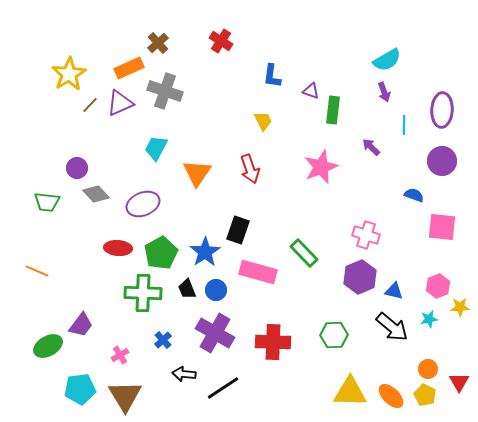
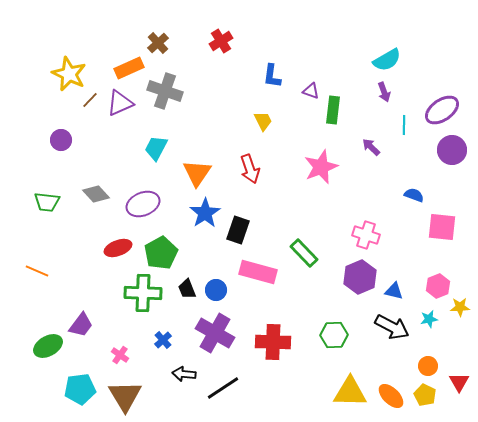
red cross at (221, 41): rotated 25 degrees clockwise
yellow star at (69, 74): rotated 16 degrees counterclockwise
brown line at (90, 105): moved 5 px up
purple ellipse at (442, 110): rotated 52 degrees clockwise
purple circle at (442, 161): moved 10 px right, 11 px up
purple circle at (77, 168): moved 16 px left, 28 px up
red ellipse at (118, 248): rotated 24 degrees counterclockwise
blue star at (205, 252): moved 39 px up
black arrow at (392, 327): rotated 12 degrees counterclockwise
pink cross at (120, 355): rotated 24 degrees counterclockwise
orange circle at (428, 369): moved 3 px up
